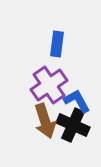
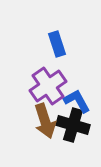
blue rectangle: rotated 25 degrees counterclockwise
purple cross: moved 1 px left, 1 px down
black cross: rotated 8 degrees counterclockwise
